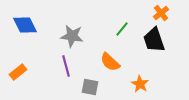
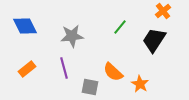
orange cross: moved 2 px right, 2 px up
blue diamond: moved 1 px down
green line: moved 2 px left, 2 px up
gray star: rotated 15 degrees counterclockwise
black trapezoid: rotated 52 degrees clockwise
orange semicircle: moved 3 px right, 10 px down
purple line: moved 2 px left, 2 px down
orange rectangle: moved 9 px right, 3 px up
